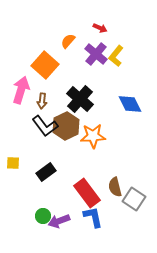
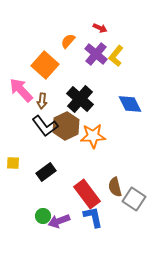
pink arrow: rotated 60 degrees counterclockwise
red rectangle: moved 1 px down
